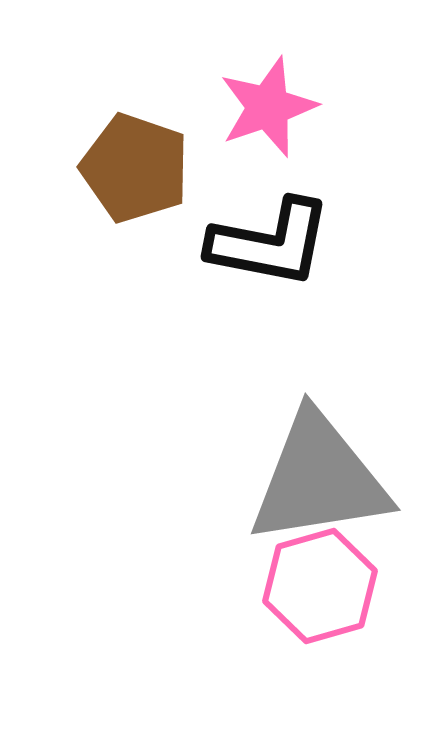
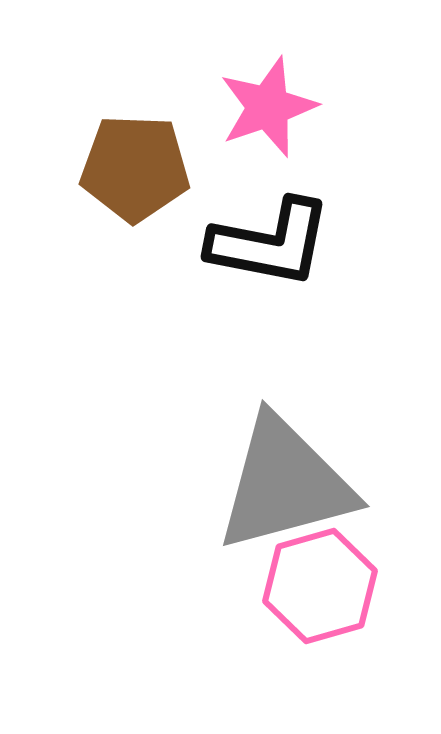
brown pentagon: rotated 17 degrees counterclockwise
gray triangle: moved 34 px left, 5 px down; rotated 6 degrees counterclockwise
